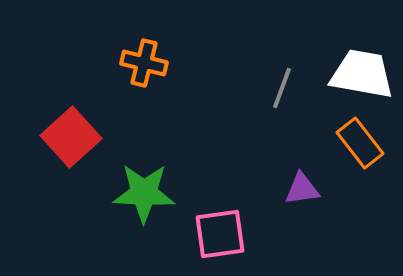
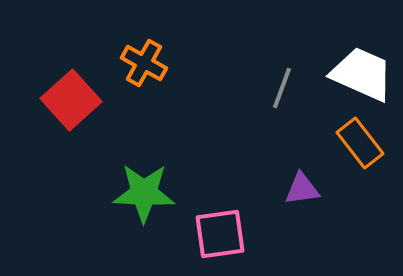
orange cross: rotated 15 degrees clockwise
white trapezoid: rotated 14 degrees clockwise
red square: moved 37 px up
